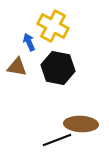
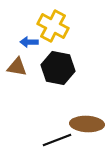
blue arrow: rotated 66 degrees counterclockwise
brown ellipse: moved 6 px right
